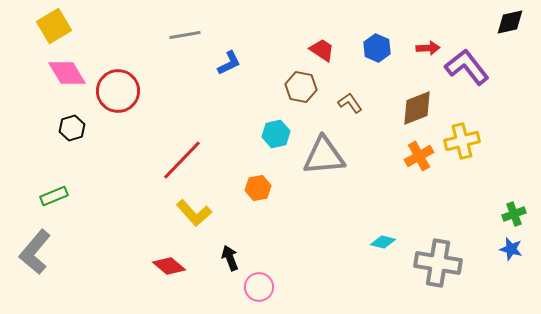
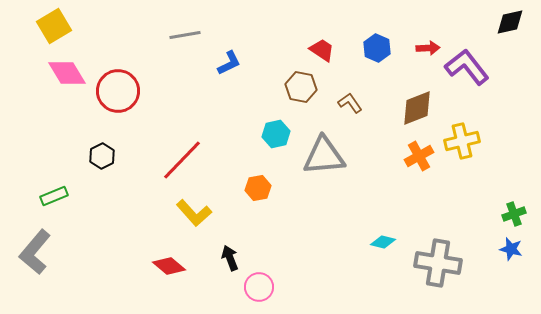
black hexagon: moved 30 px right, 28 px down; rotated 10 degrees counterclockwise
